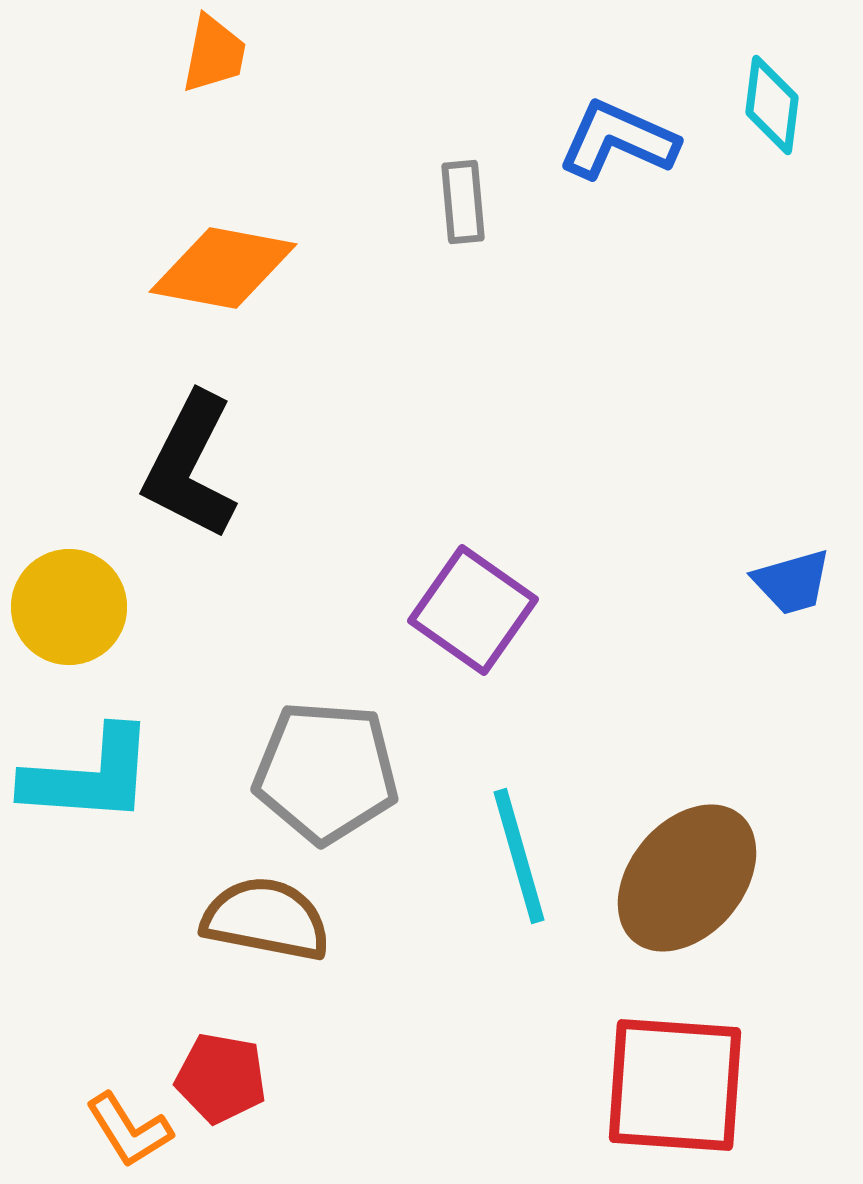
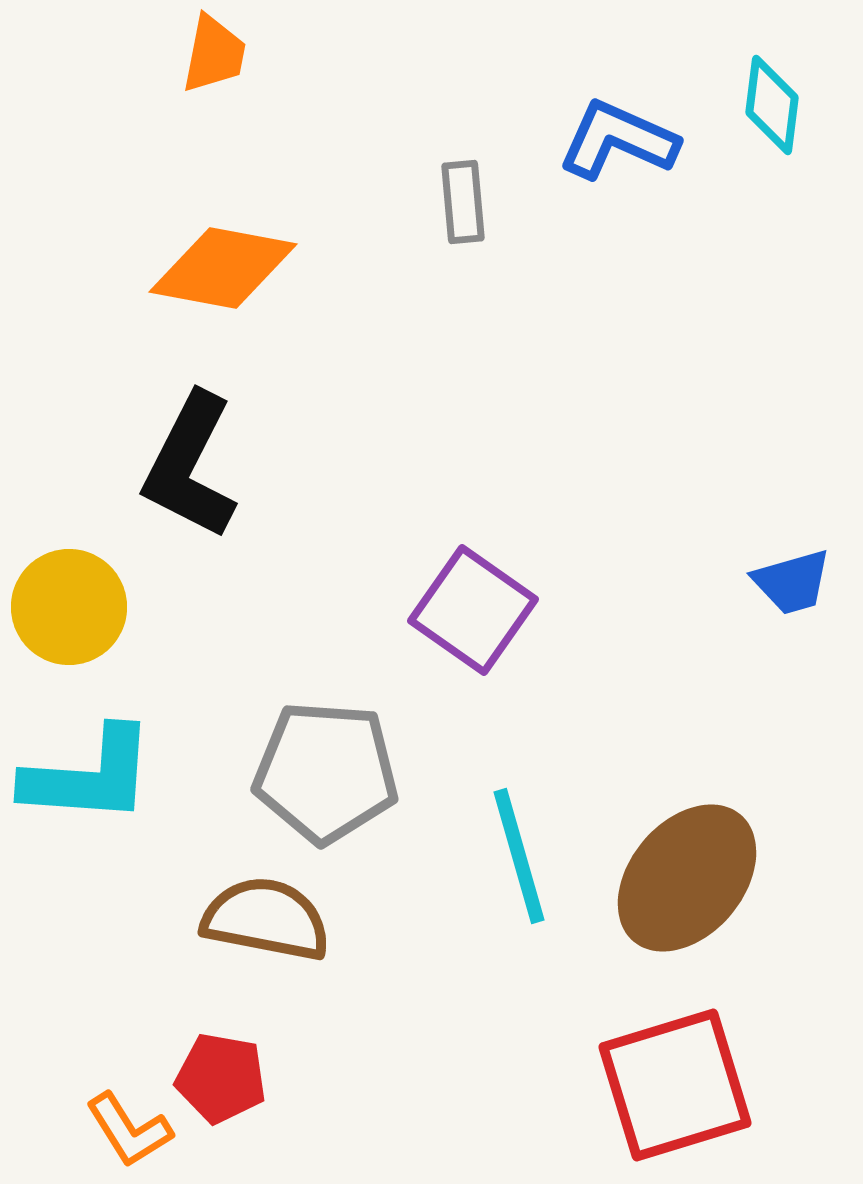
red square: rotated 21 degrees counterclockwise
